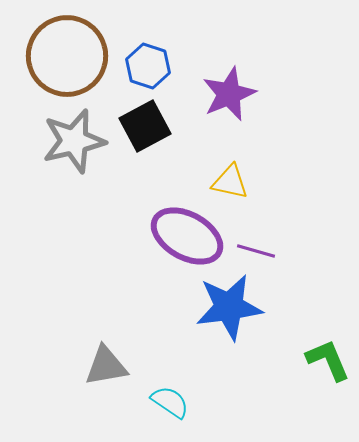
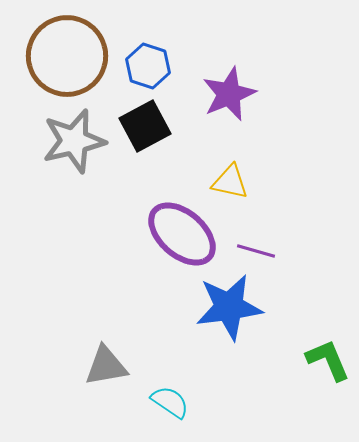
purple ellipse: moved 5 px left, 2 px up; rotated 12 degrees clockwise
